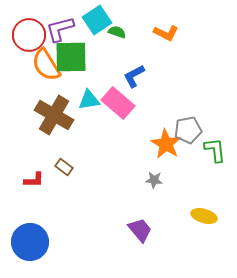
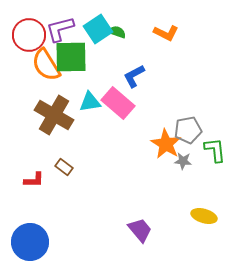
cyan square: moved 1 px right, 9 px down
cyan triangle: moved 1 px right, 2 px down
gray star: moved 29 px right, 19 px up
